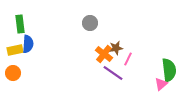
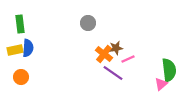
gray circle: moved 2 px left
blue semicircle: moved 4 px down
pink line: rotated 40 degrees clockwise
orange circle: moved 8 px right, 4 px down
